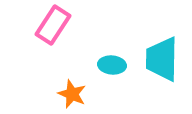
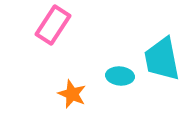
cyan trapezoid: rotated 12 degrees counterclockwise
cyan ellipse: moved 8 px right, 11 px down
